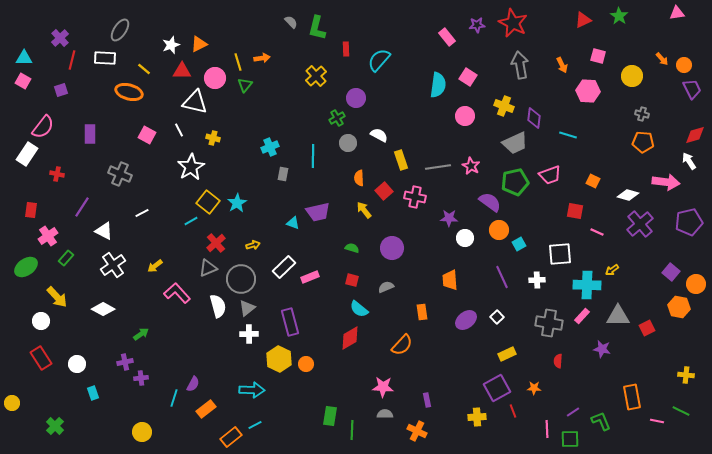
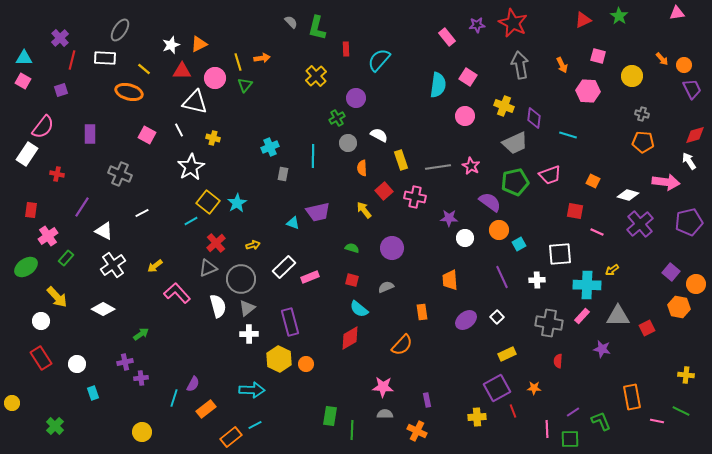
orange semicircle at (359, 178): moved 3 px right, 10 px up
